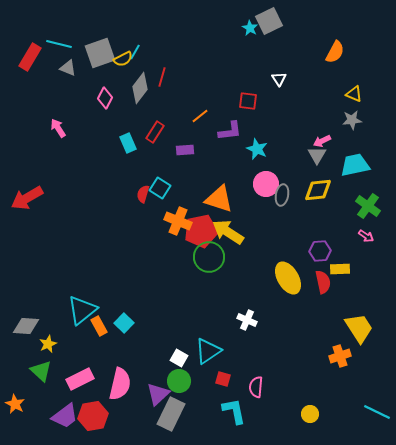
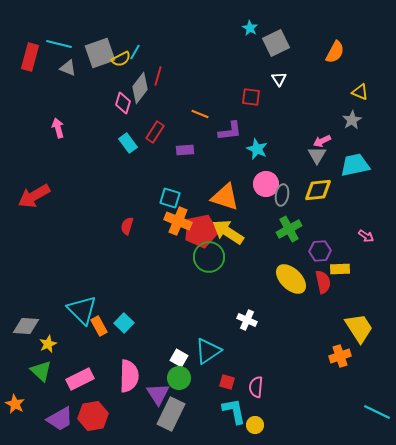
gray square at (269, 21): moved 7 px right, 22 px down
red rectangle at (30, 57): rotated 16 degrees counterclockwise
yellow semicircle at (123, 59): moved 2 px left
red line at (162, 77): moved 4 px left, 1 px up
yellow triangle at (354, 94): moved 6 px right, 2 px up
pink diamond at (105, 98): moved 18 px right, 5 px down; rotated 10 degrees counterclockwise
red square at (248, 101): moved 3 px right, 4 px up
orange line at (200, 116): moved 2 px up; rotated 60 degrees clockwise
gray star at (352, 120): rotated 24 degrees counterclockwise
pink arrow at (58, 128): rotated 18 degrees clockwise
cyan rectangle at (128, 143): rotated 12 degrees counterclockwise
cyan square at (160, 188): moved 10 px right, 10 px down; rotated 15 degrees counterclockwise
red semicircle at (143, 194): moved 16 px left, 32 px down
red arrow at (27, 198): moved 7 px right, 2 px up
orange triangle at (219, 199): moved 6 px right, 2 px up
green cross at (368, 206): moved 79 px left, 23 px down; rotated 25 degrees clockwise
yellow ellipse at (288, 278): moved 3 px right, 1 px down; rotated 16 degrees counterclockwise
cyan triangle at (82, 310): rotated 36 degrees counterclockwise
red square at (223, 379): moved 4 px right, 3 px down
green circle at (179, 381): moved 3 px up
pink semicircle at (120, 384): moved 9 px right, 8 px up; rotated 12 degrees counterclockwise
purple triangle at (158, 394): rotated 20 degrees counterclockwise
yellow circle at (310, 414): moved 55 px left, 11 px down
purple trapezoid at (65, 416): moved 5 px left, 3 px down; rotated 8 degrees clockwise
